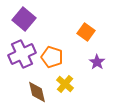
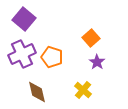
orange square: moved 5 px right, 6 px down; rotated 12 degrees clockwise
yellow cross: moved 18 px right, 6 px down
